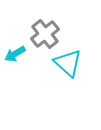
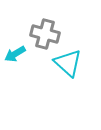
gray cross: rotated 36 degrees counterclockwise
